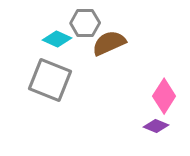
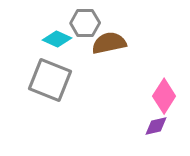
brown semicircle: rotated 12 degrees clockwise
purple diamond: rotated 35 degrees counterclockwise
